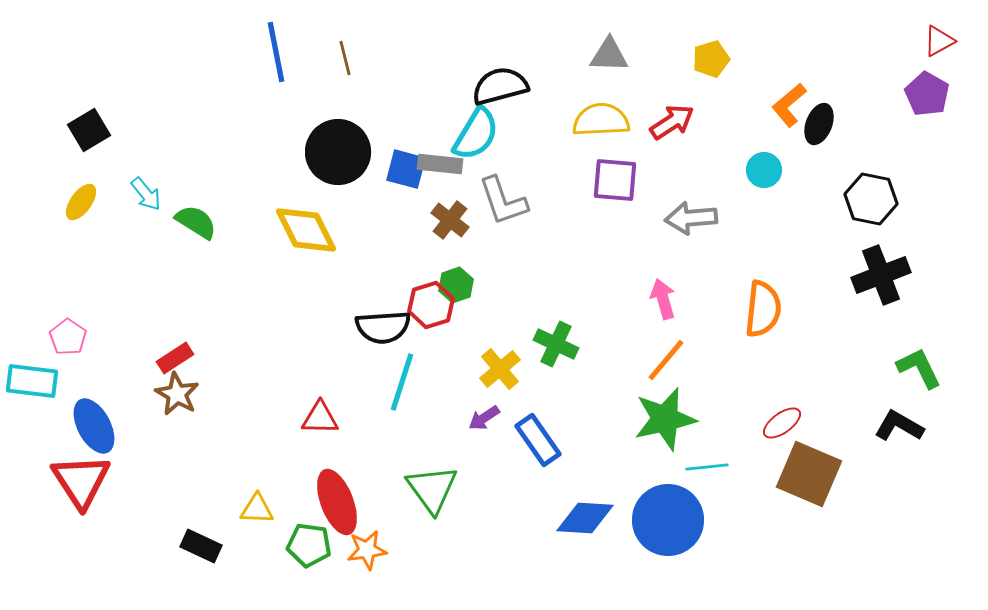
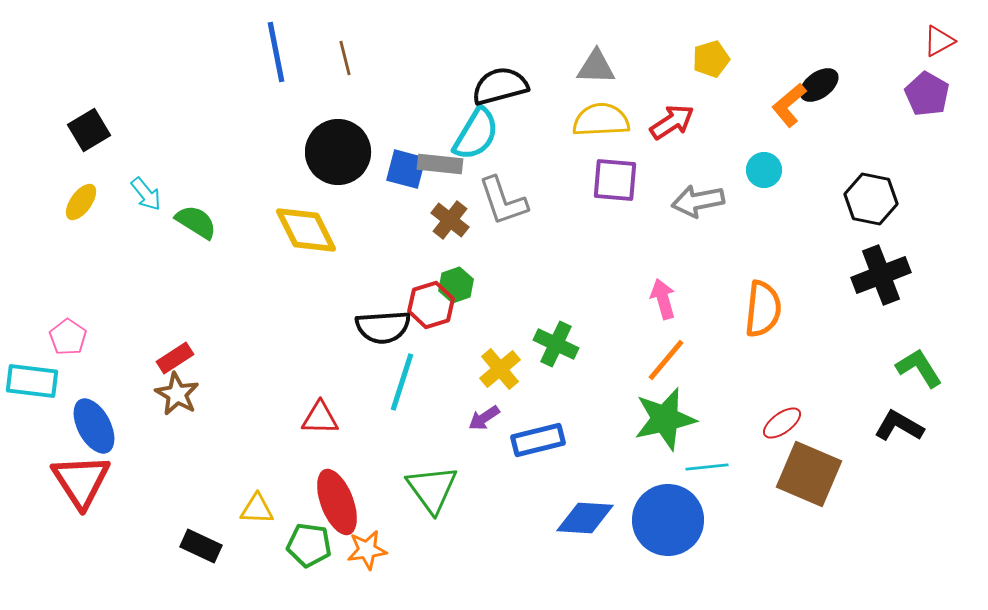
gray triangle at (609, 55): moved 13 px left, 12 px down
black ellipse at (819, 124): moved 39 px up; rotated 33 degrees clockwise
gray arrow at (691, 218): moved 7 px right, 17 px up; rotated 6 degrees counterclockwise
green L-shape at (919, 368): rotated 6 degrees counterclockwise
blue rectangle at (538, 440): rotated 69 degrees counterclockwise
